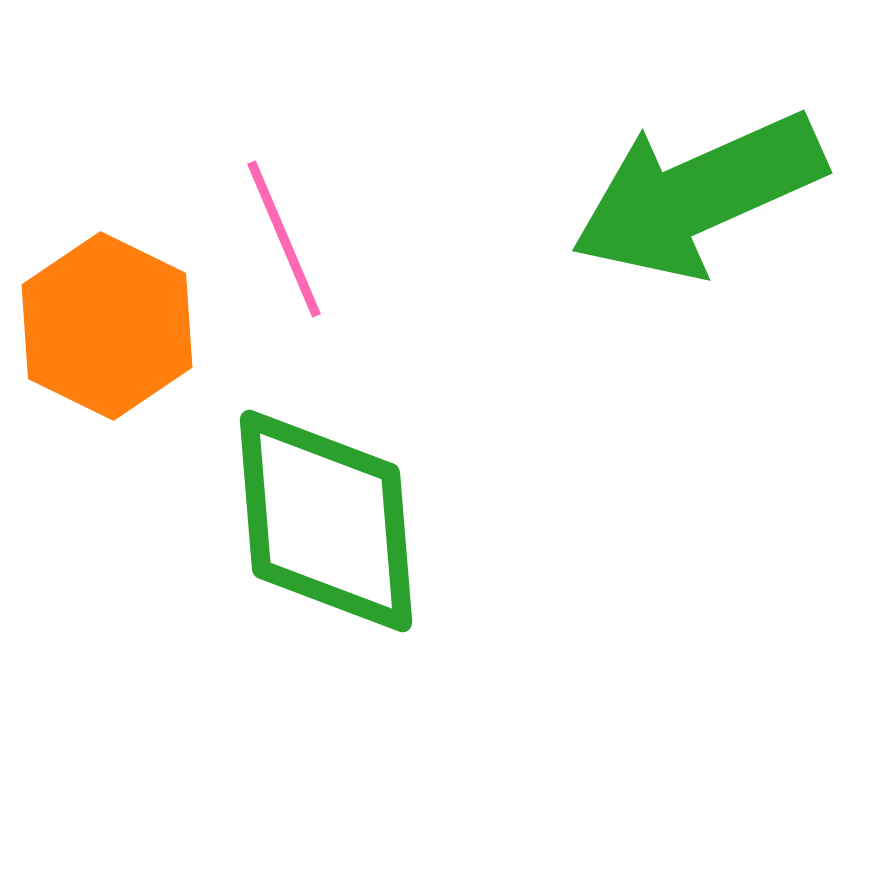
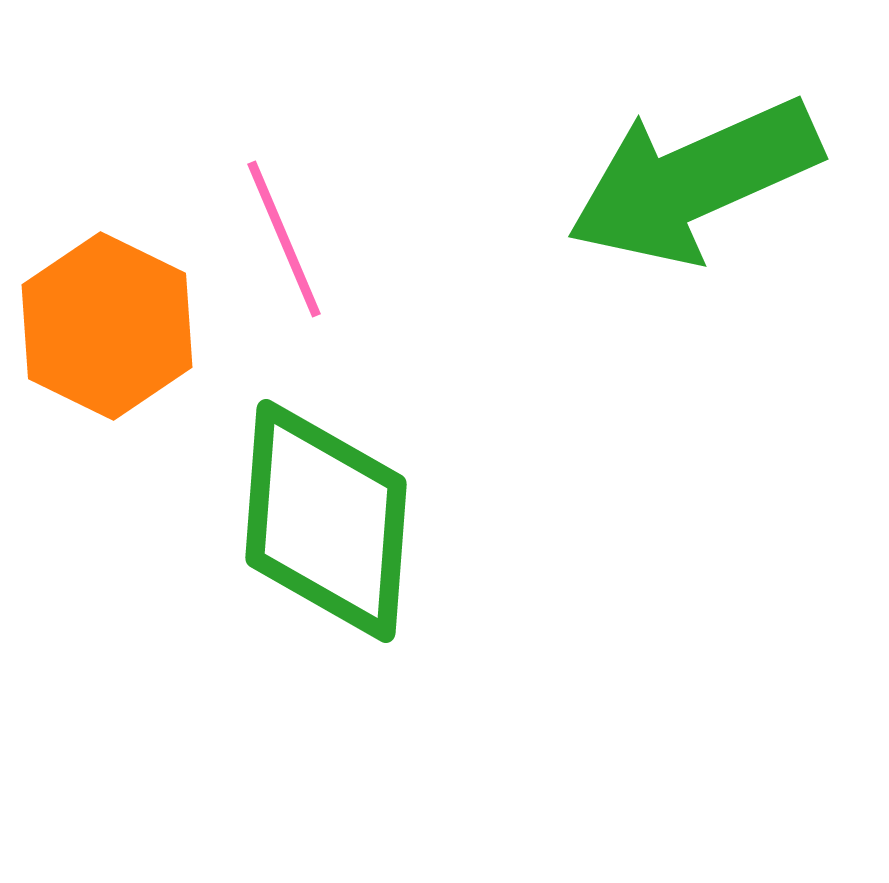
green arrow: moved 4 px left, 14 px up
green diamond: rotated 9 degrees clockwise
